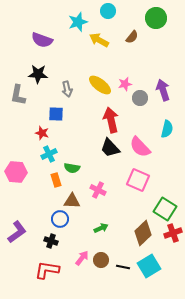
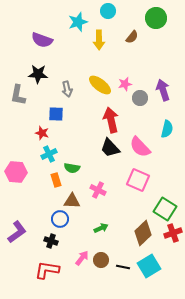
yellow arrow: rotated 120 degrees counterclockwise
